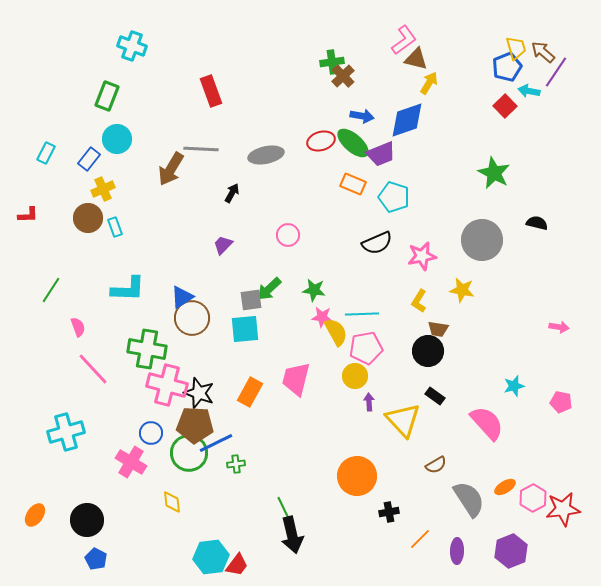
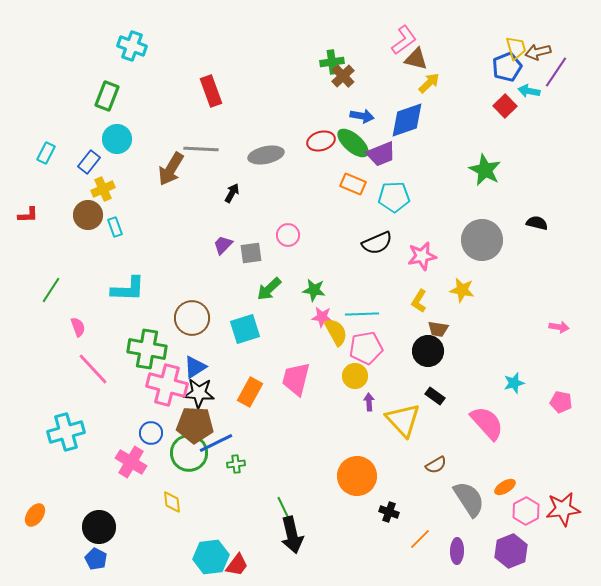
brown arrow at (543, 52): moved 5 px left; rotated 55 degrees counterclockwise
yellow arrow at (429, 83): rotated 15 degrees clockwise
blue rectangle at (89, 159): moved 3 px down
green star at (494, 173): moved 9 px left, 3 px up
cyan pentagon at (394, 197): rotated 20 degrees counterclockwise
brown circle at (88, 218): moved 3 px up
blue triangle at (182, 297): moved 13 px right, 70 px down
gray square at (251, 300): moved 47 px up
cyan square at (245, 329): rotated 12 degrees counterclockwise
cyan star at (514, 386): moved 3 px up
black star at (199, 393): rotated 16 degrees counterclockwise
pink hexagon at (533, 498): moved 7 px left, 13 px down
black cross at (389, 512): rotated 30 degrees clockwise
black circle at (87, 520): moved 12 px right, 7 px down
